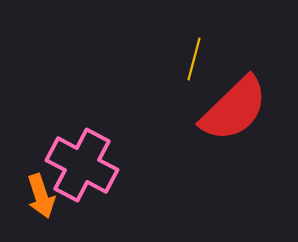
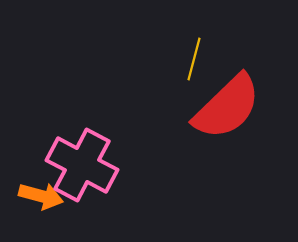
red semicircle: moved 7 px left, 2 px up
orange arrow: rotated 57 degrees counterclockwise
